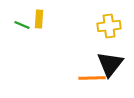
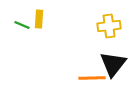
black triangle: moved 3 px right
